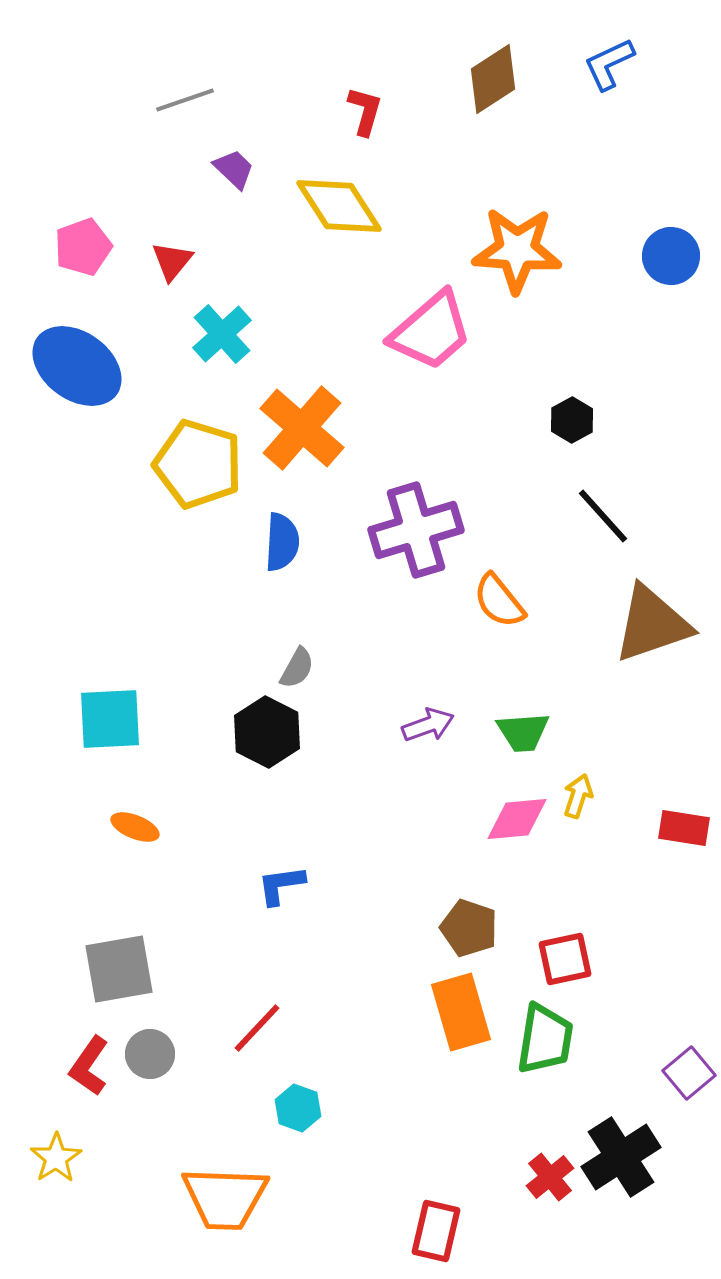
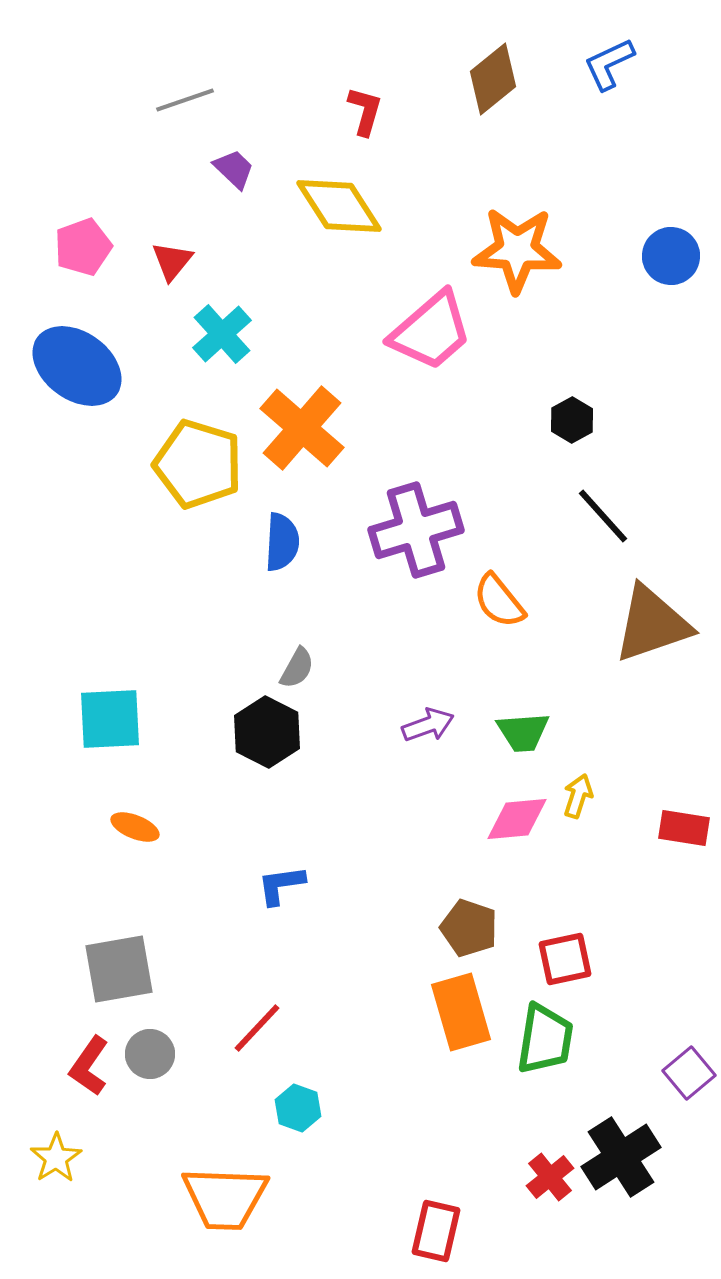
brown diamond at (493, 79): rotated 6 degrees counterclockwise
